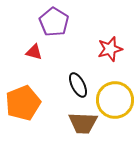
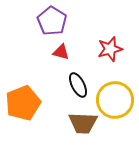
purple pentagon: moved 2 px left, 1 px up
red triangle: moved 27 px right
